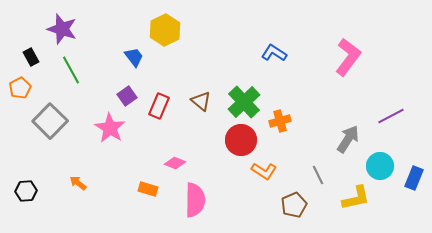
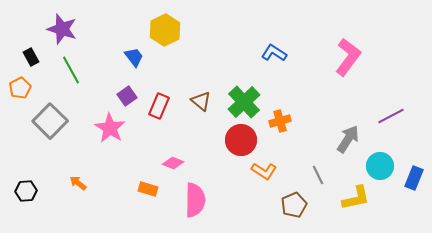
pink diamond: moved 2 px left
